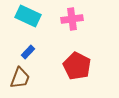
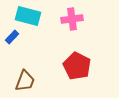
cyan rectangle: rotated 10 degrees counterclockwise
blue rectangle: moved 16 px left, 15 px up
brown trapezoid: moved 5 px right, 3 px down
